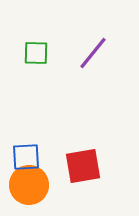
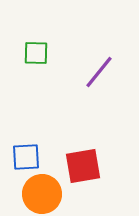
purple line: moved 6 px right, 19 px down
orange circle: moved 13 px right, 9 px down
